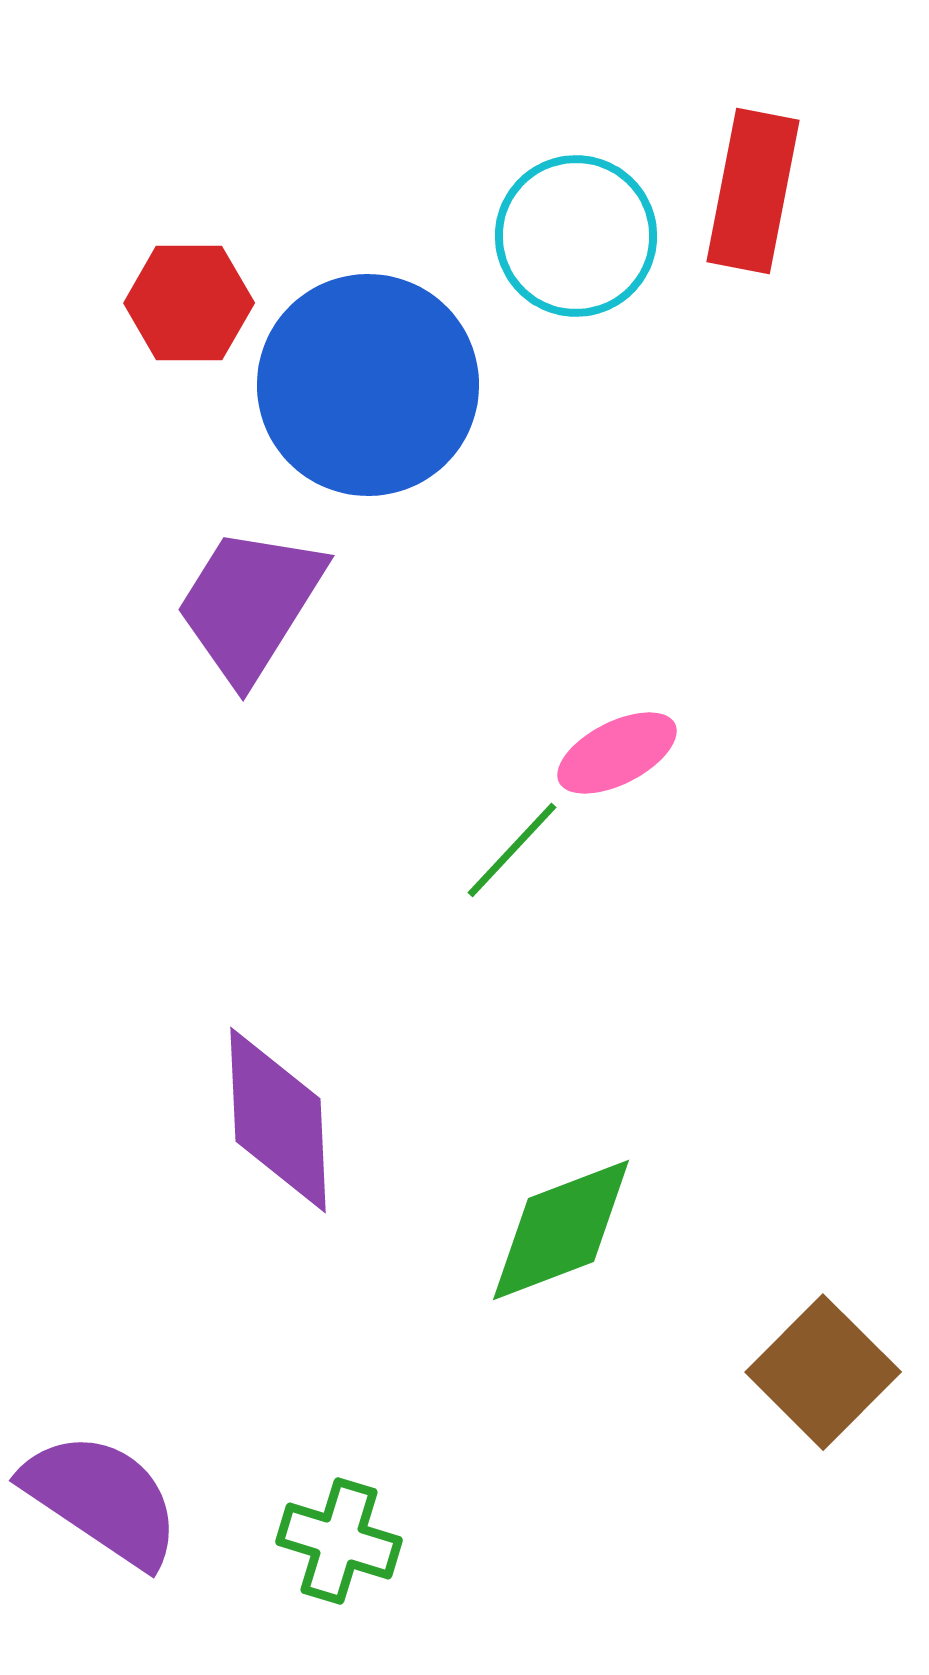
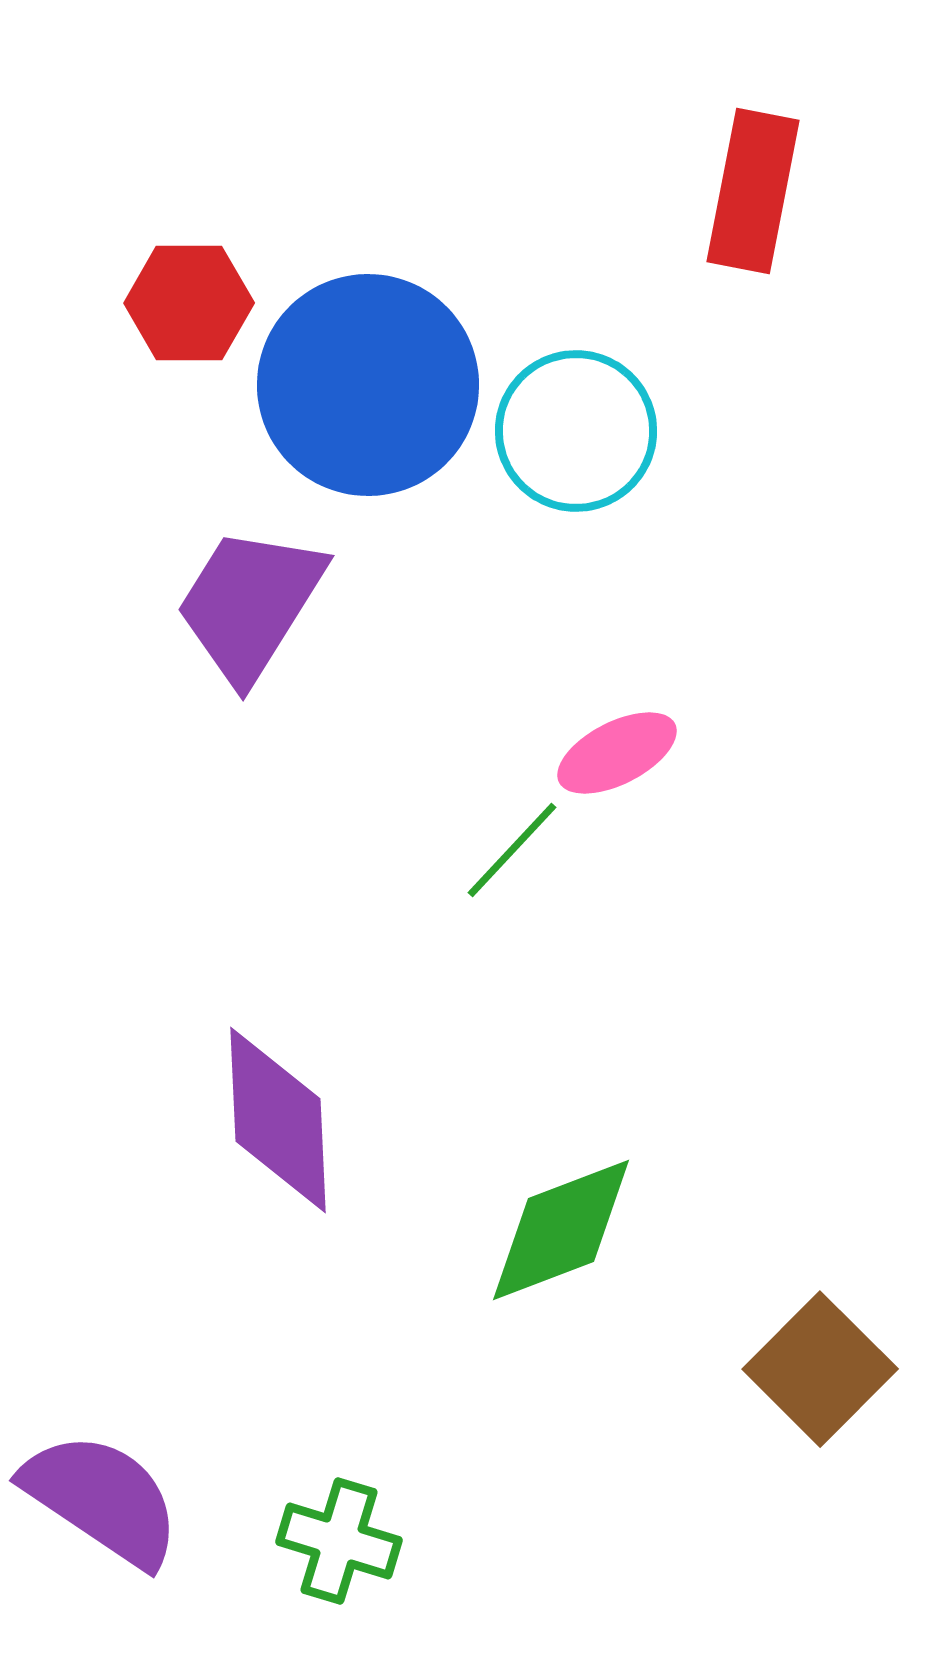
cyan circle: moved 195 px down
brown square: moved 3 px left, 3 px up
